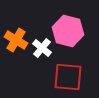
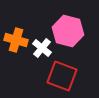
orange cross: rotated 15 degrees counterclockwise
red square: moved 6 px left, 1 px up; rotated 16 degrees clockwise
